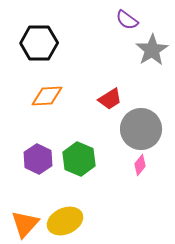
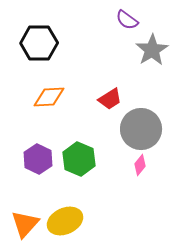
orange diamond: moved 2 px right, 1 px down
